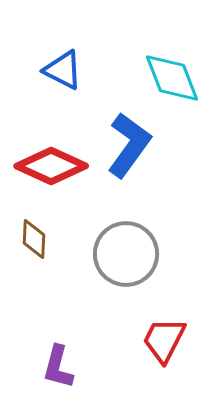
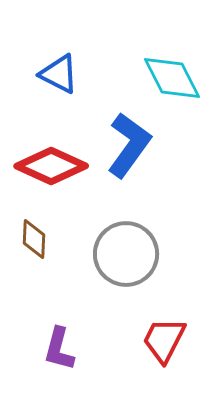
blue triangle: moved 4 px left, 4 px down
cyan diamond: rotated 6 degrees counterclockwise
purple L-shape: moved 1 px right, 18 px up
